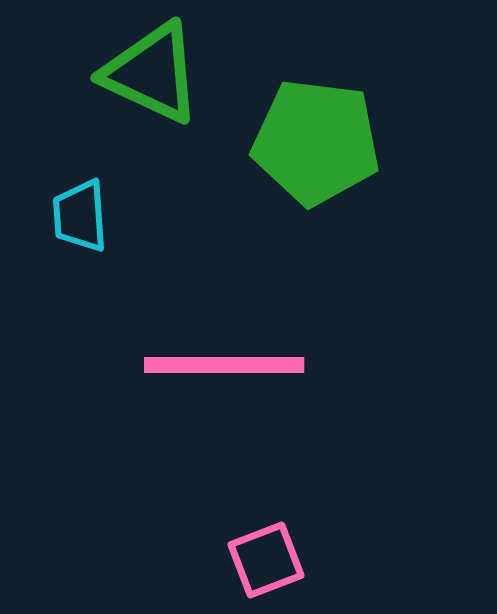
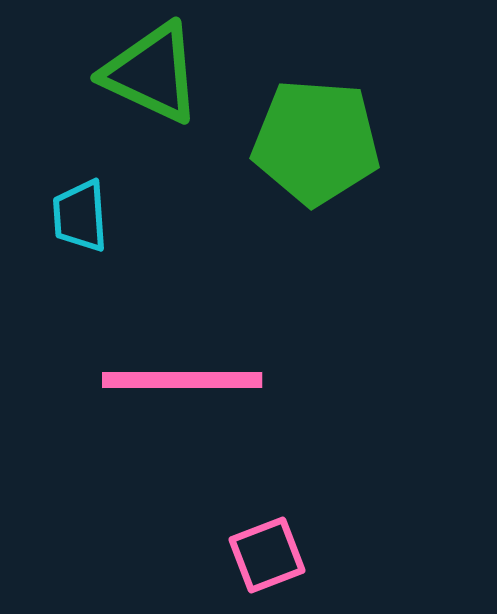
green pentagon: rotated 3 degrees counterclockwise
pink line: moved 42 px left, 15 px down
pink square: moved 1 px right, 5 px up
